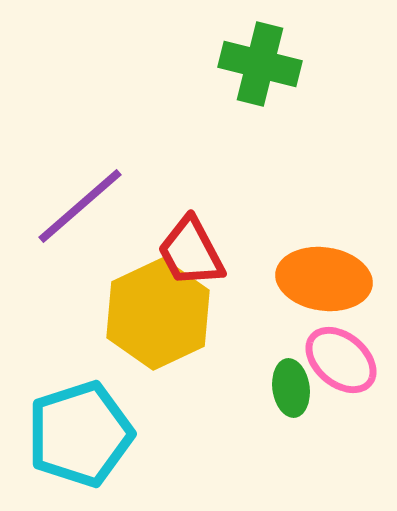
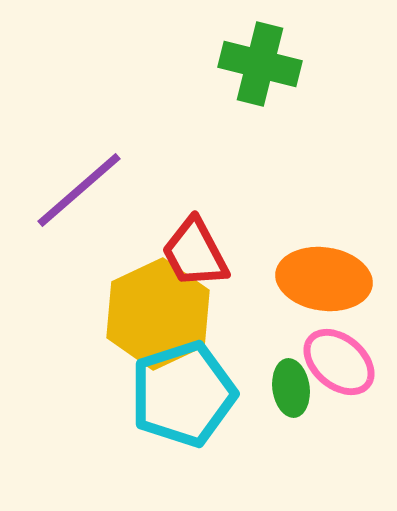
purple line: moved 1 px left, 16 px up
red trapezoid: moved 4 px right, 1 px down
pink ellipse: moved 2 px left, 2 px down
cyan pentagon: moved 103 px right, 40 px up
